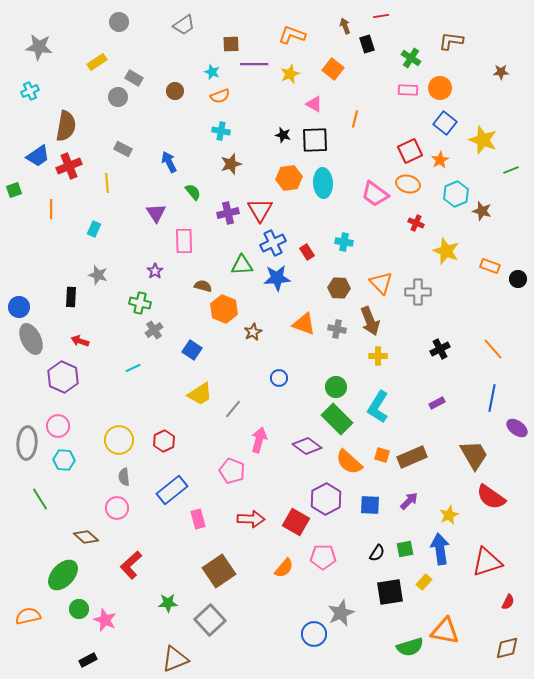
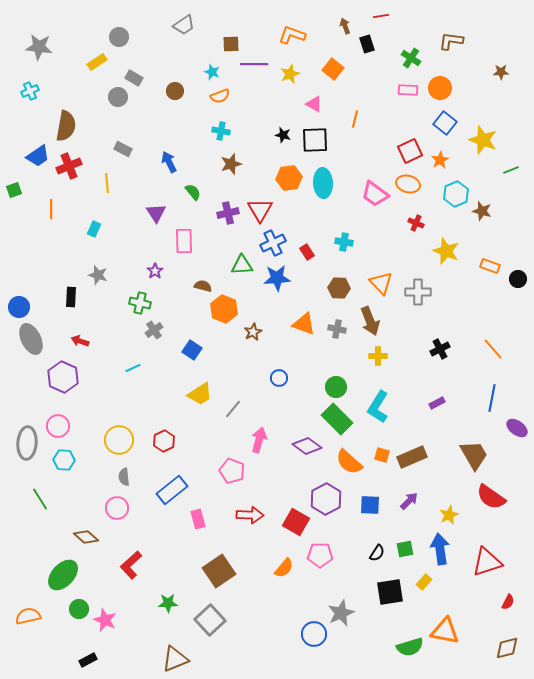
gray circle at (119, 22): moved 15 px down
red arrow at (251, 519): moved 1 px left, 4 px up
pink pentagon at (323, 557): moved 3 px left, 2 px up
